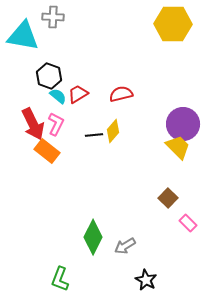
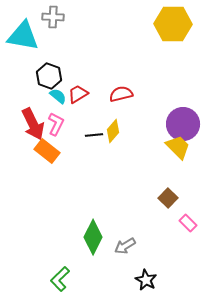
green L-shape: rotated 25 degrees clockwise
